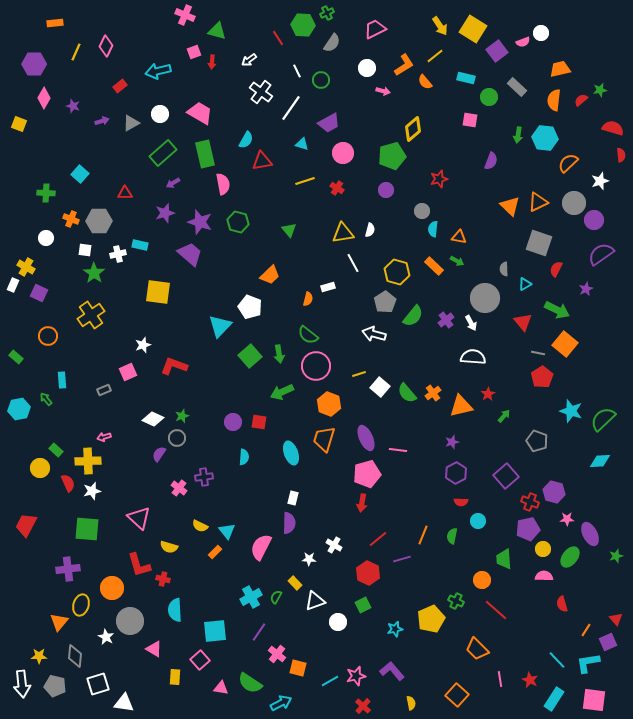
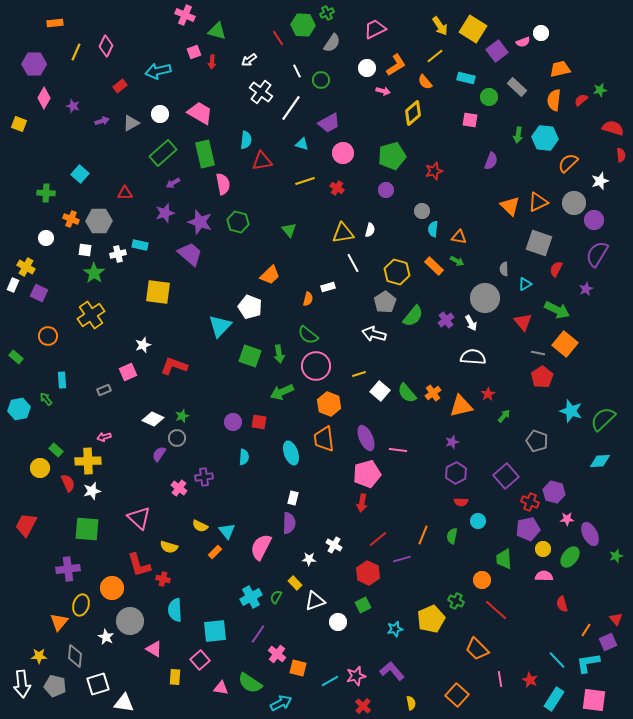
orange L-shape at (404, 65): moved 8 px left
yellow diamond at (413, 129): moved 16 px up
cyan semicircle at (246, 140): rotated 24 degrees counterclockwise
red star at (439, 179): moved 5 px left, 8 px up
purple semicircle at (601, 254): moved 4 px left; rotated 24 degrees counterclockwise
green square at (250, 356): rotated 30 degrees counterclockwise
white square at (380, 387): moved 4 px down
orange trapezoid at (324, 439): rotated 24 degrees counterclockwise
purple line at (259, 632): moved 1 px left, 2 px down
